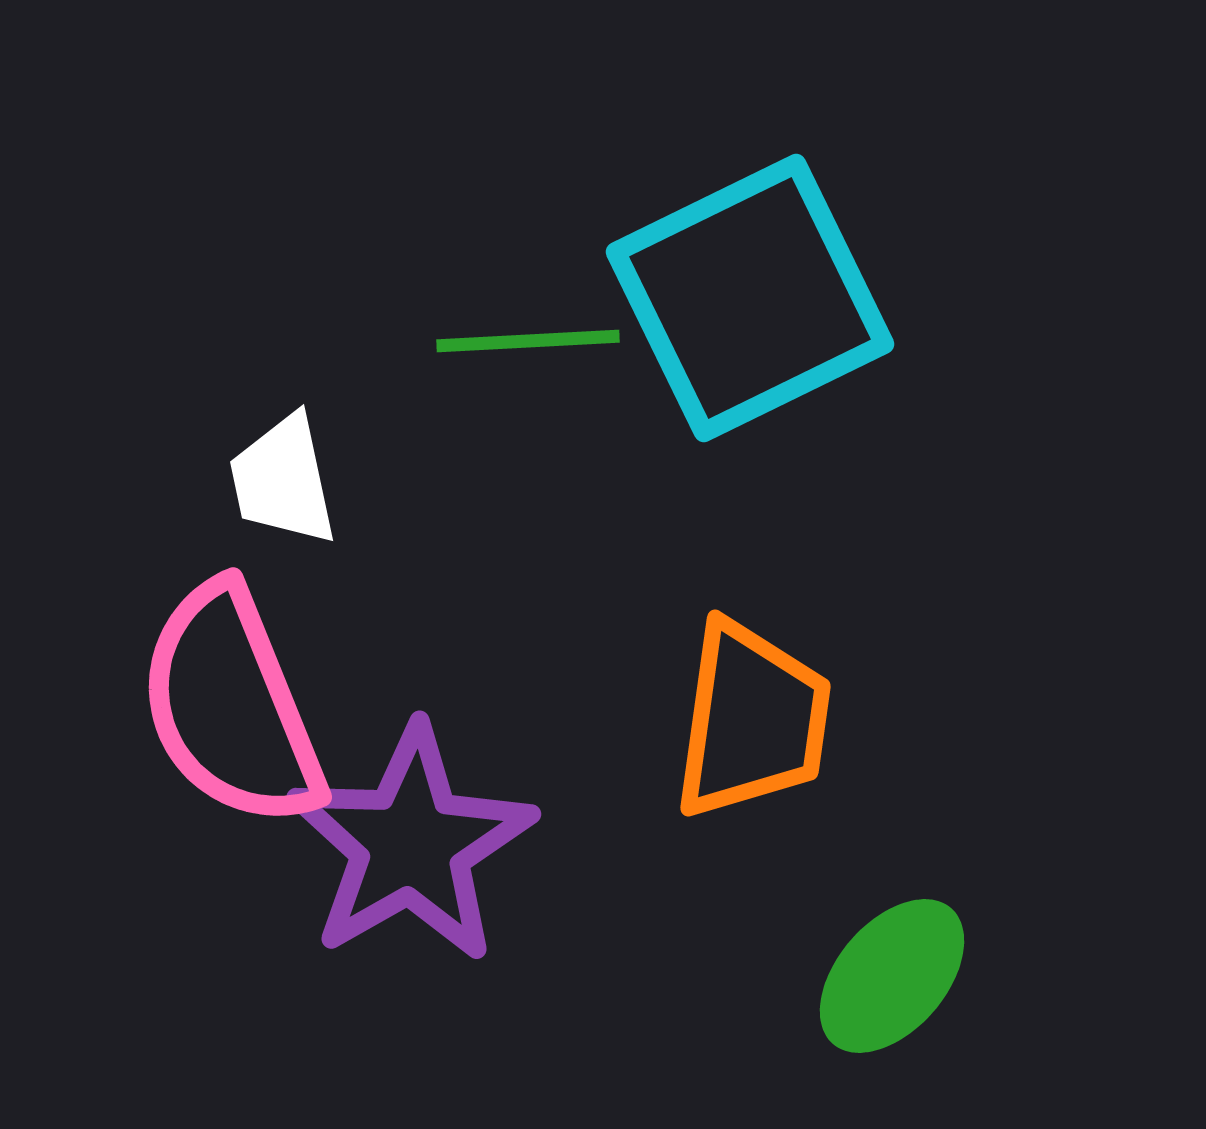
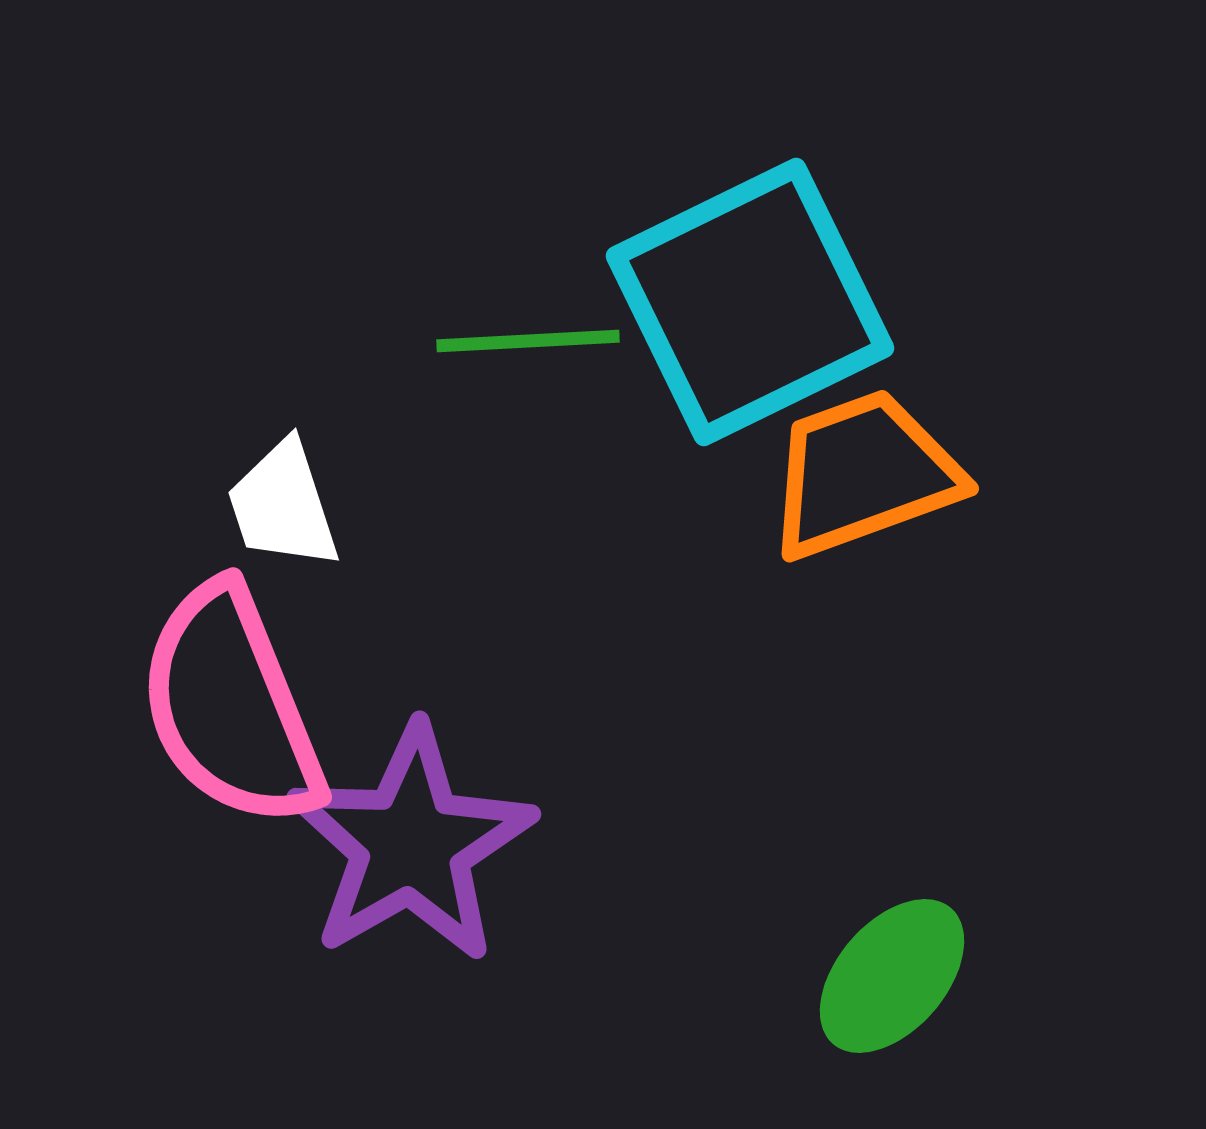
cyan square: moved 4 px down
white trapezoid: moved 25 px down; rotated 6 degrees counterclockwise
orange trapezoid: moved 111 px right, 246 px up; rotated 118 degrees counterclockwise
